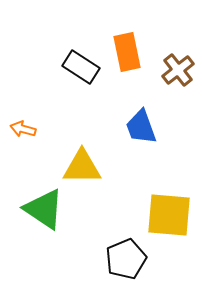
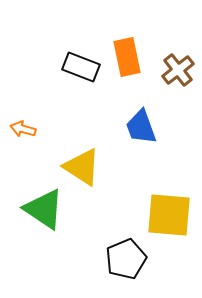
orange rectangle: moved 5 px down
black rectangle: rotated 12 degrees counterclockwise
yellow triangle: rotated 33 degrees clockwise
